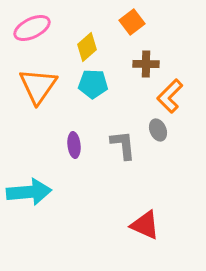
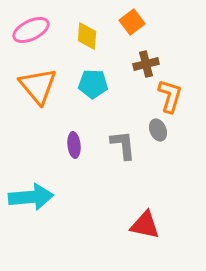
pink ellipse: moved 1 px left, 2 px down
yellow diamond: moved 11 px up; rotated 44 degrees counterclockwise
brown cross: rotated 15 degrees counterclockwise
orange triangle: rotated 15 degrees counterclockwise
orange L-shape: rotated 152 degrees clockwise
cyan arrow: moved 2 px right, 5 px down
red triangle: rotated 12 degrees counterclockwise
